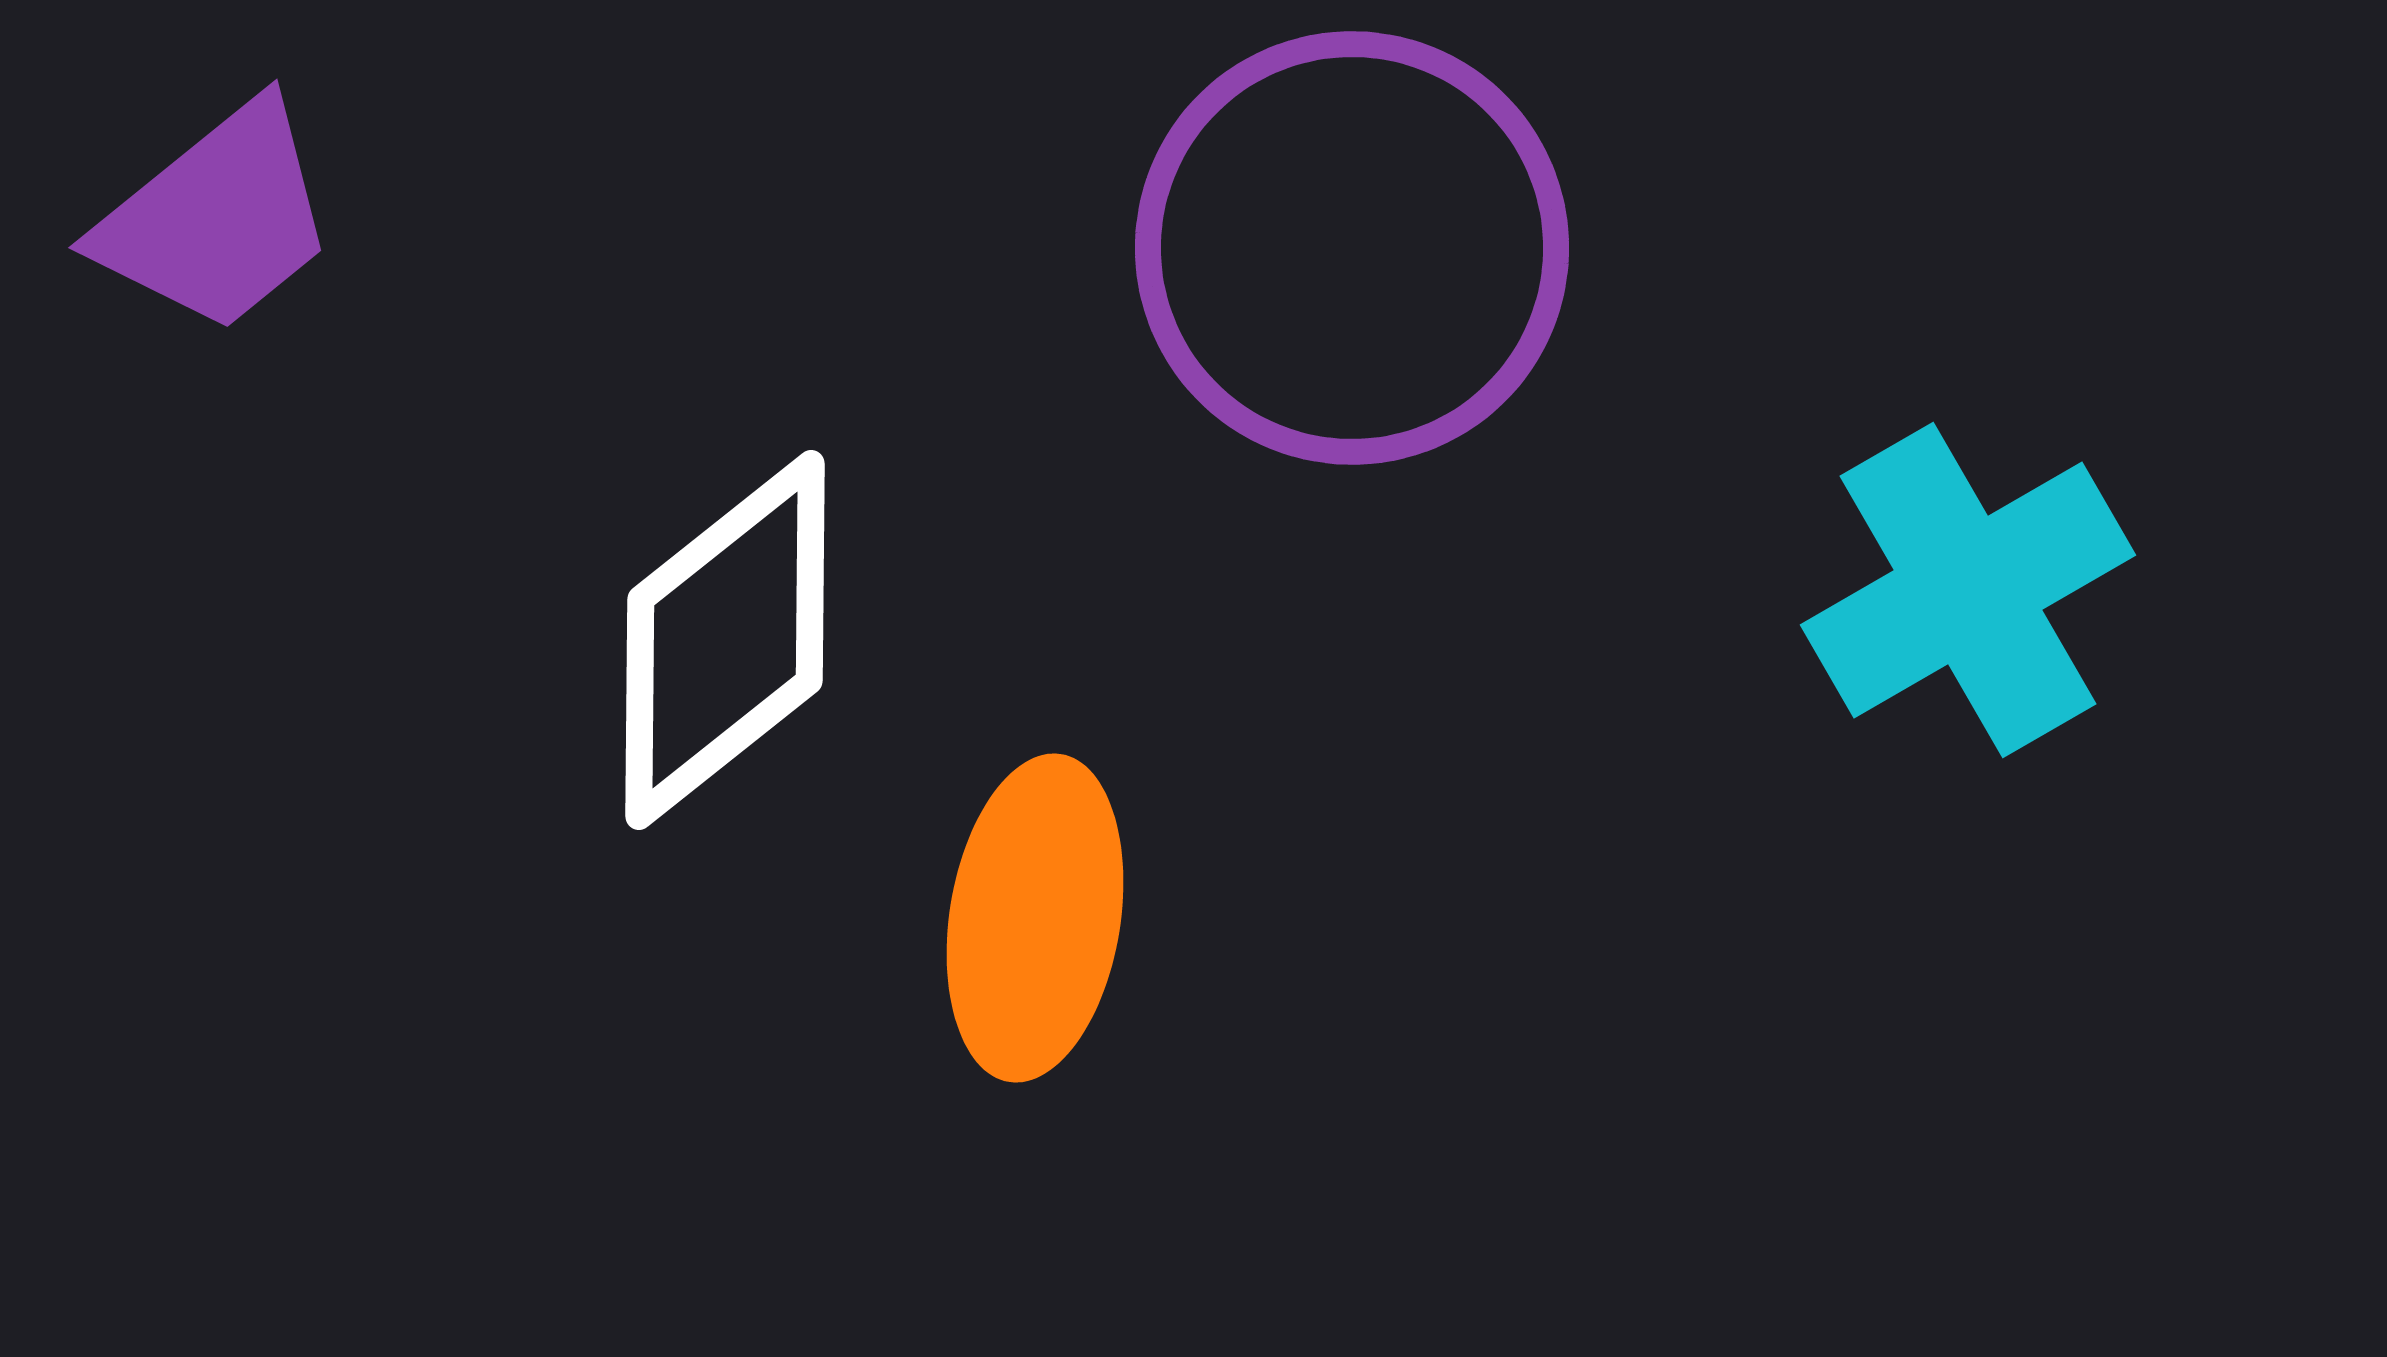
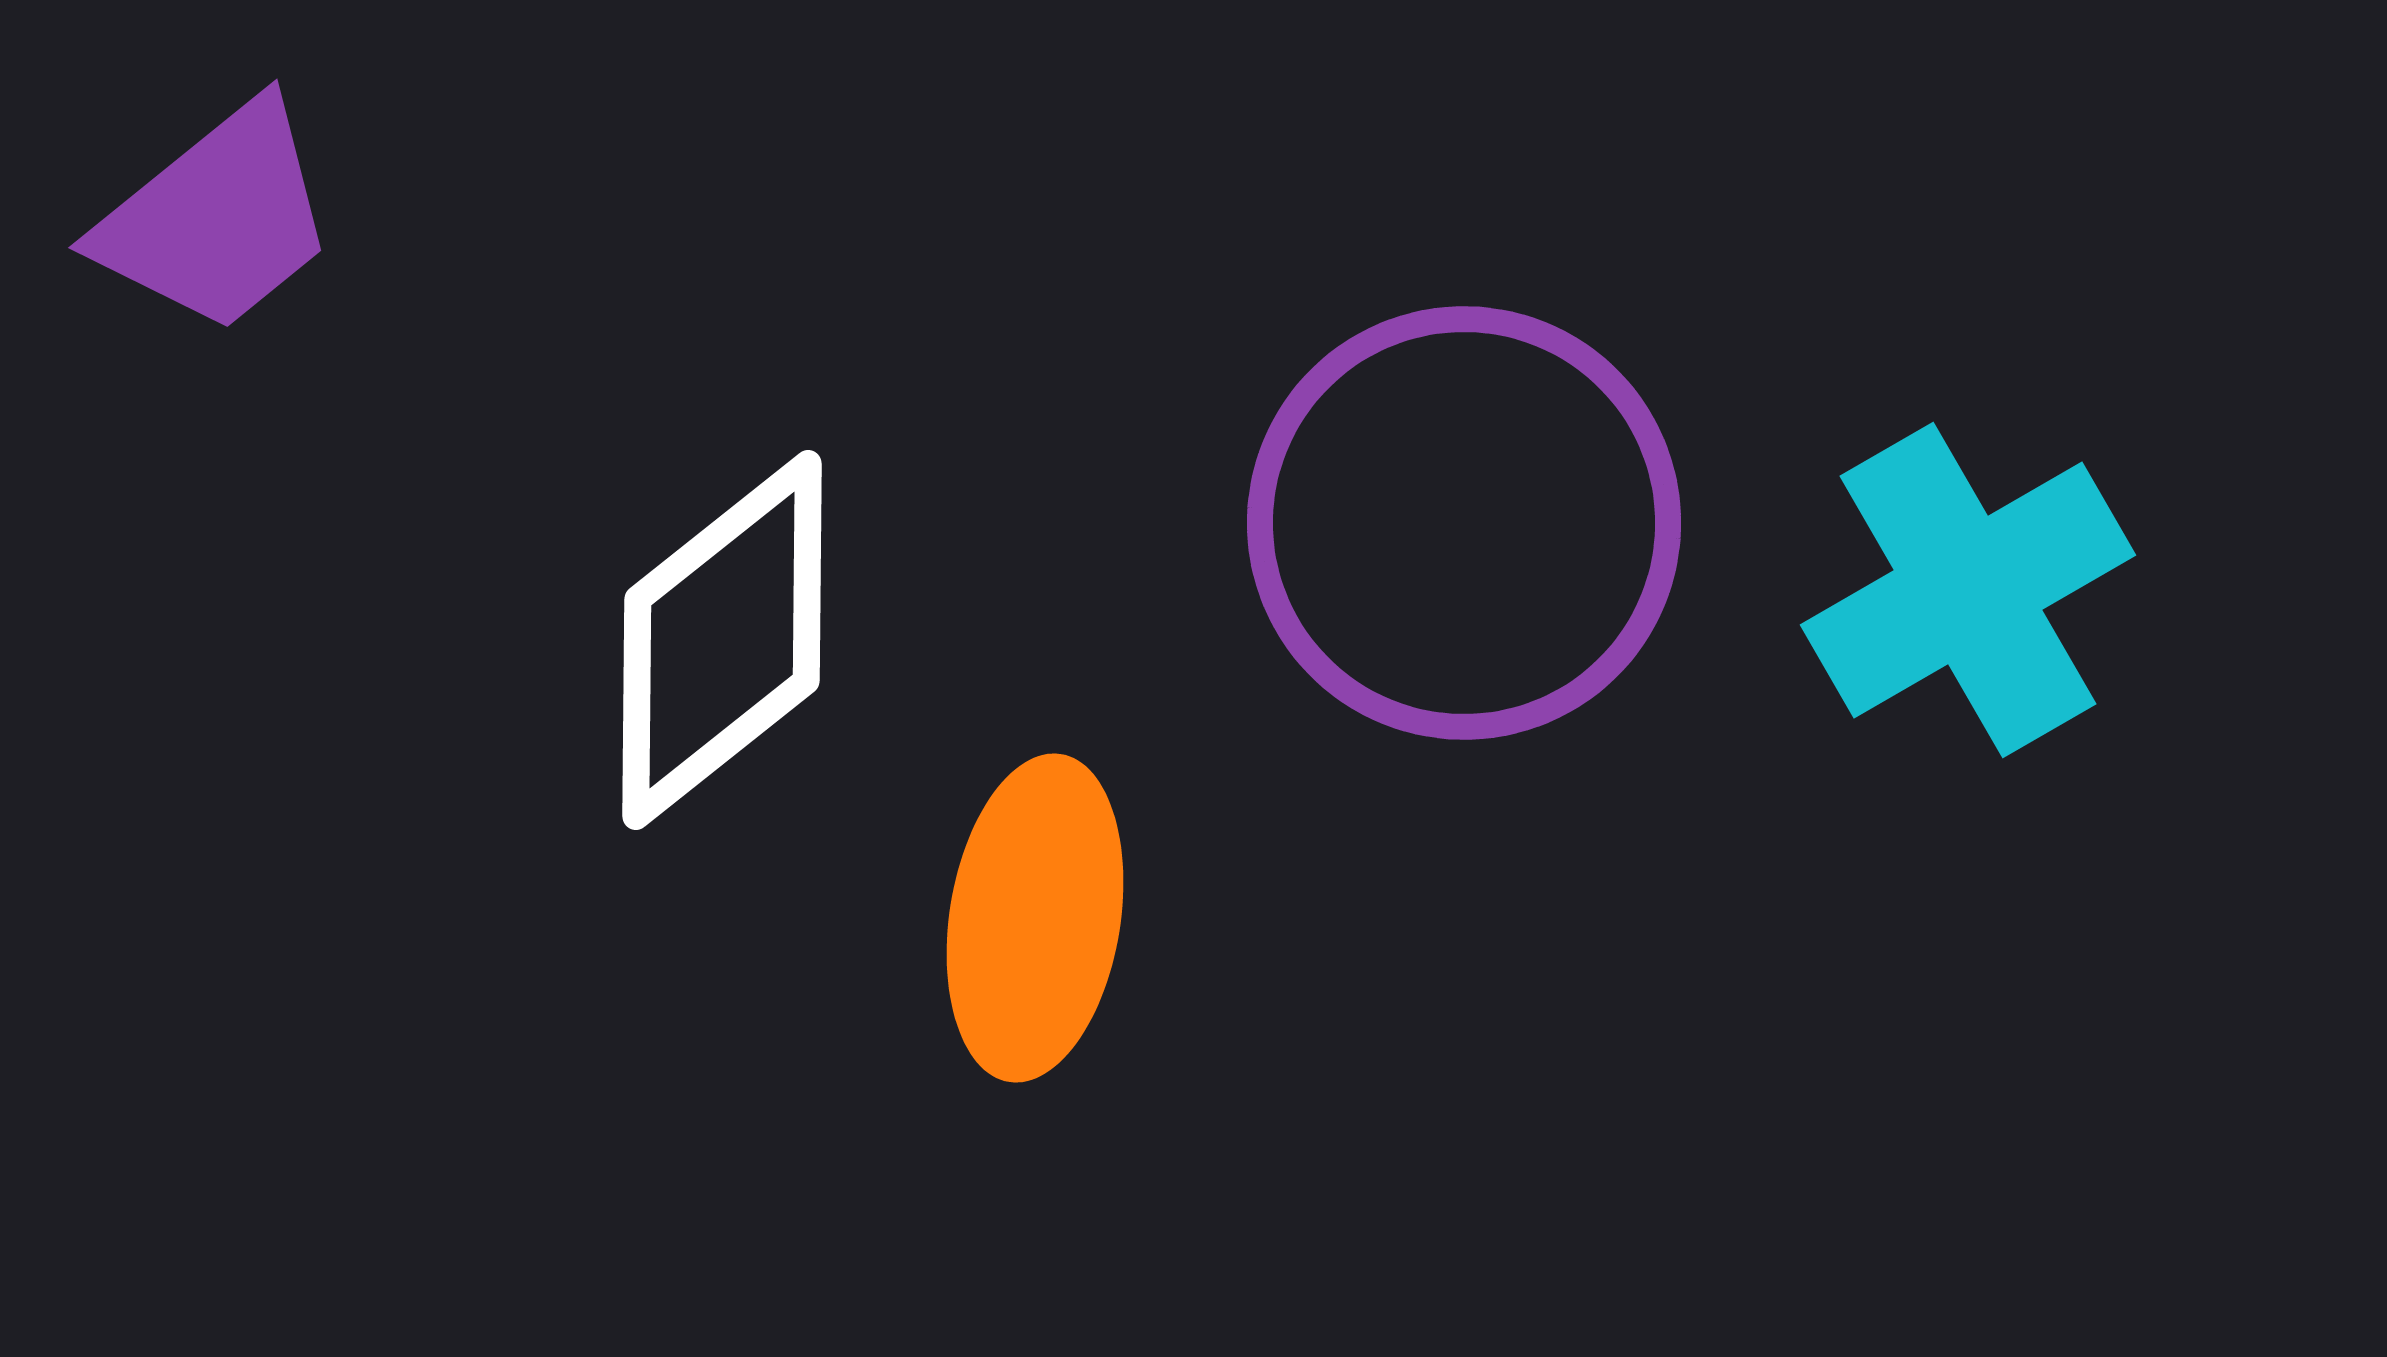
purple circle: moved 112 px right, 275 px down
white diamond: moved 3 px left
